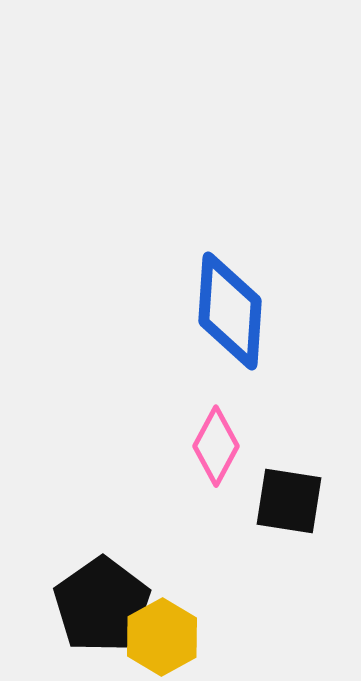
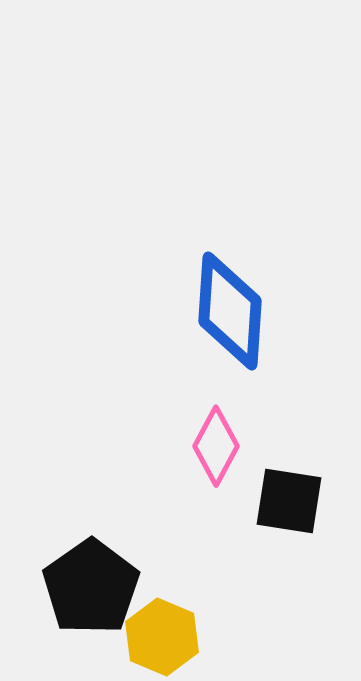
black pentagon: moved 11 px left, 18 px up
yellow hexagon: rotated 8 degrees counterclockwise
